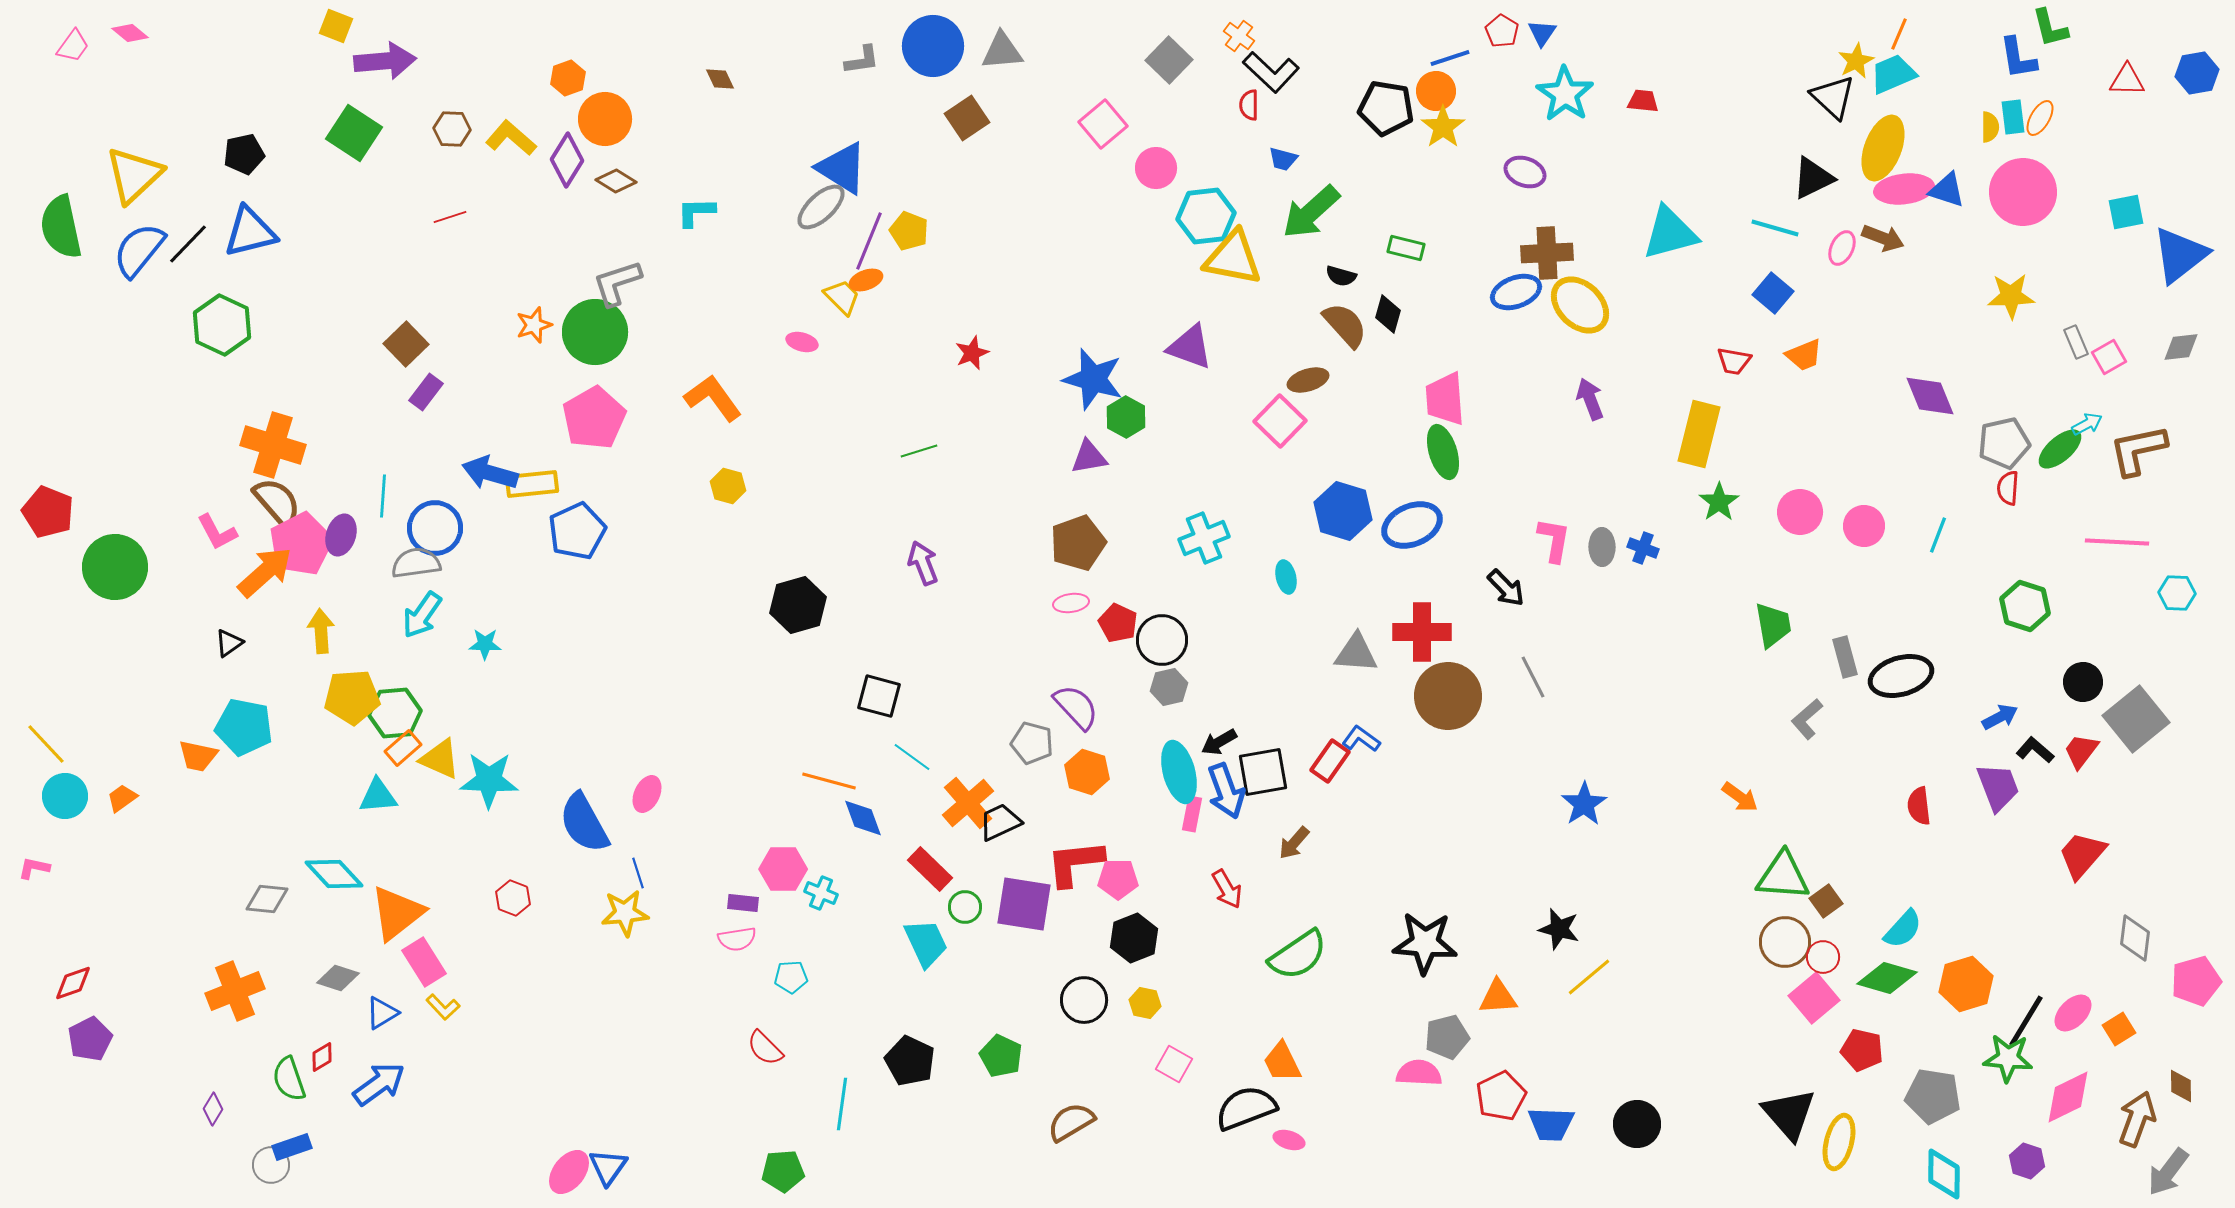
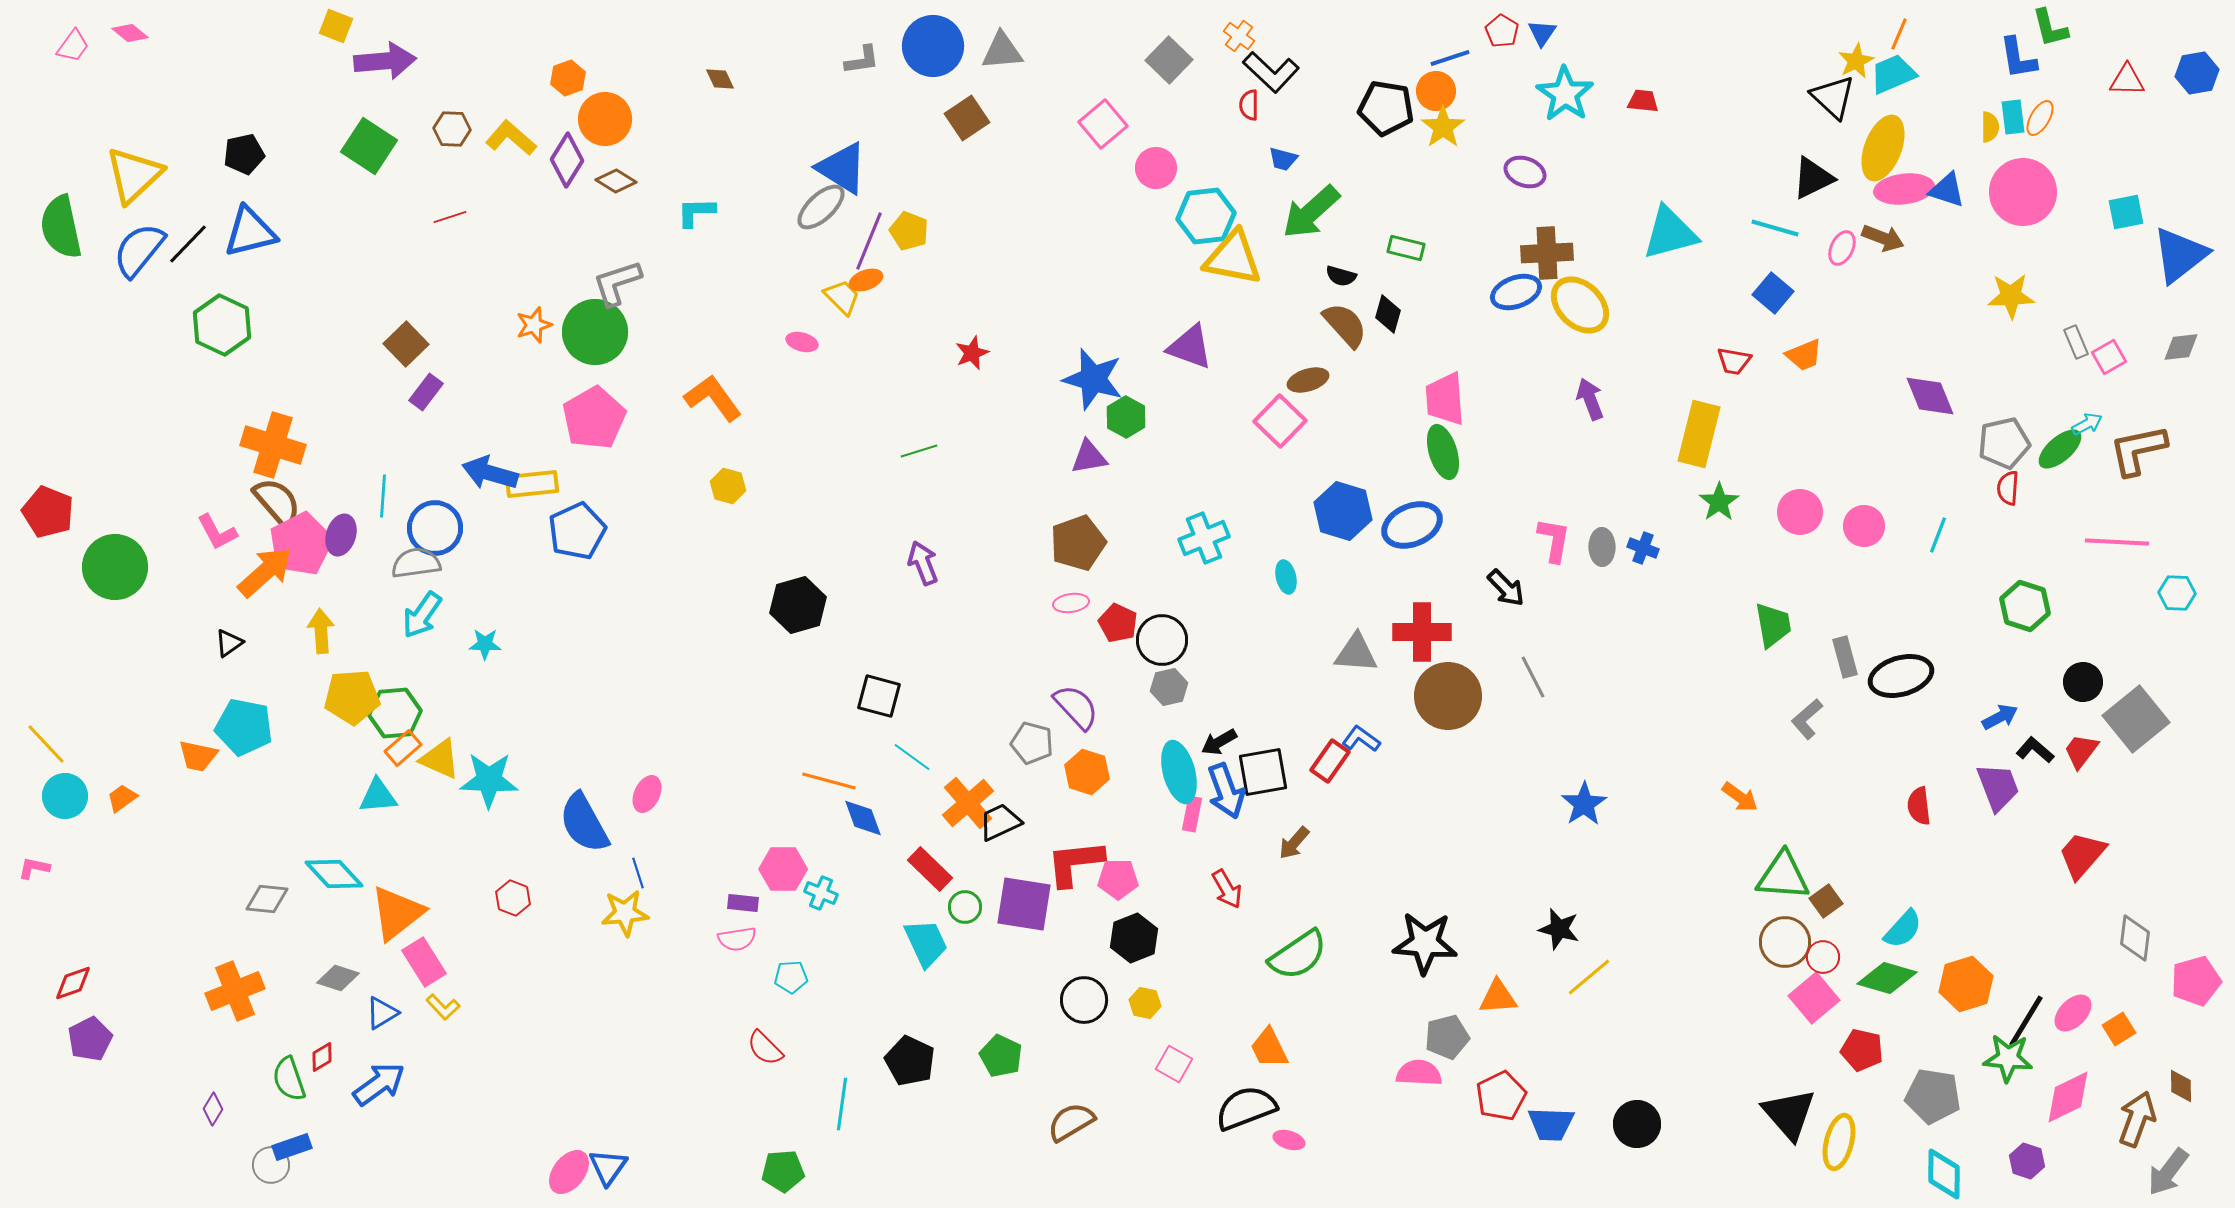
green square at (354, 133): moved 15 px right, 13 px down
orange trapezoid at (1282, 1062): moved 13 px left, 14 px up
